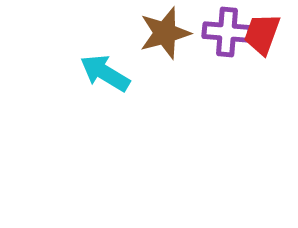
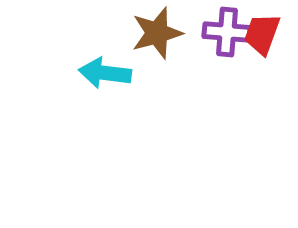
brown star: moved 8 px left
cyan arrow: rotated 24 degrees counterclockwise
